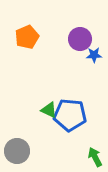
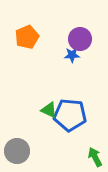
blue star: moved 22 px left
